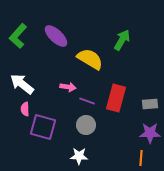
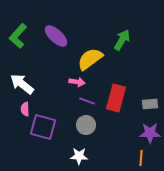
yellow semicircle: rotated 68 degrees counterclockwise
pink arrow: moved 9 px right, 5 px up
